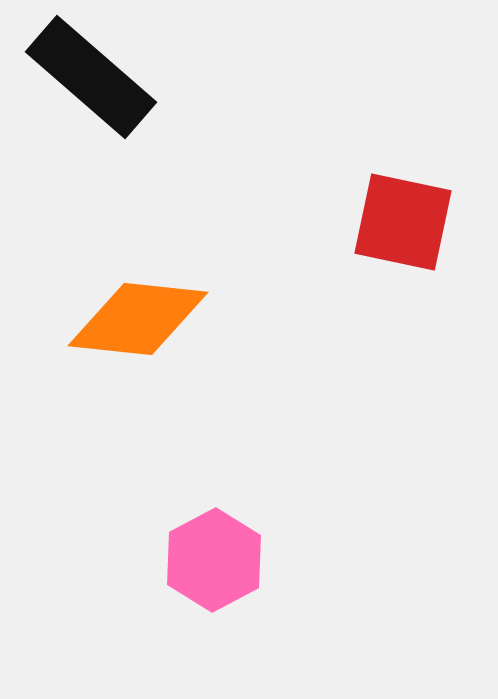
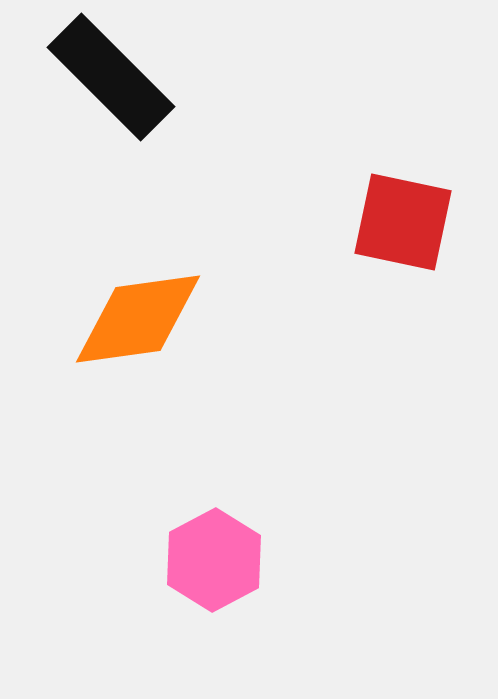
black rectangle: moved 20 px right; rotated 4 degrees clockwise
orange diamond: rotated 14 degrees counterclockwise
